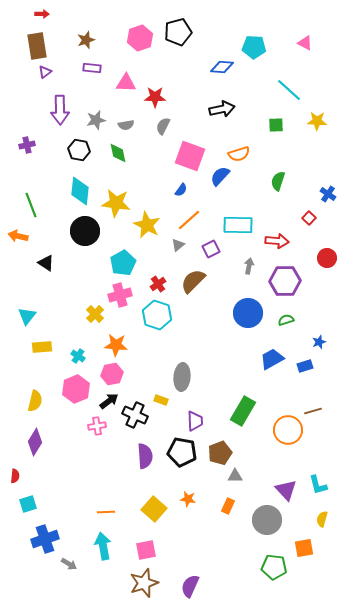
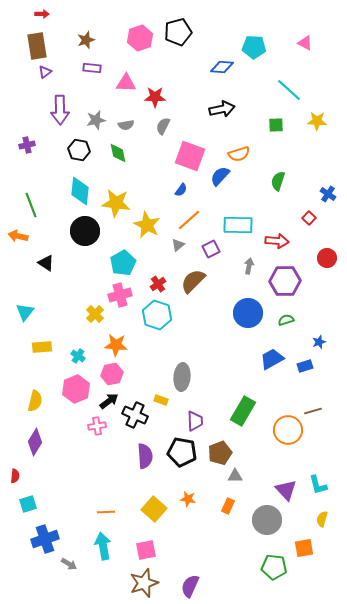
cyan triangle at (27, 316): moved 2 px left, 4 px up
